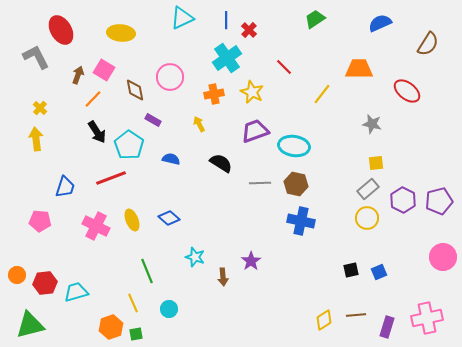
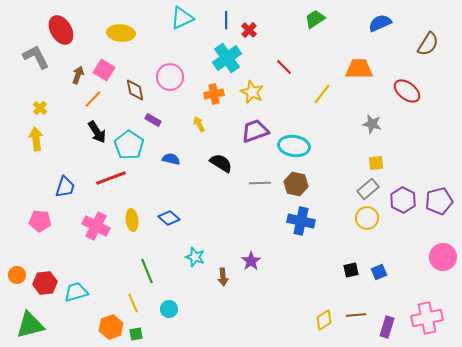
yellow ellipse at (132, 220): rotated 15 degrees clockwise
